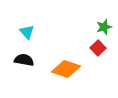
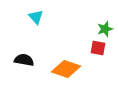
green star: moved 1 px right, 2 px down
cyan triangle: moved 9 px right, 15 px up
red square: rotated 35 degrees counterclockwise
